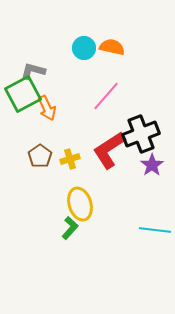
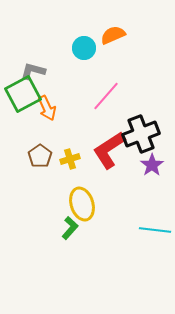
orange semicircle: moved 1 px right, 12 px up; rotated 35 degrees counterclockwise
yellow ellipse: moved 2 px right
